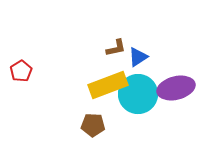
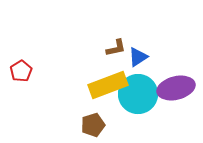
brown pentagon: rotated 20 degrees counterclockwise
